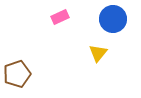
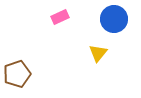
blue circle: moved 1 px right
